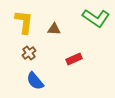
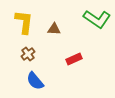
green L-shape: moved 1 px right, 1 px down
brown cross: moved 1 px left, 1 px down
